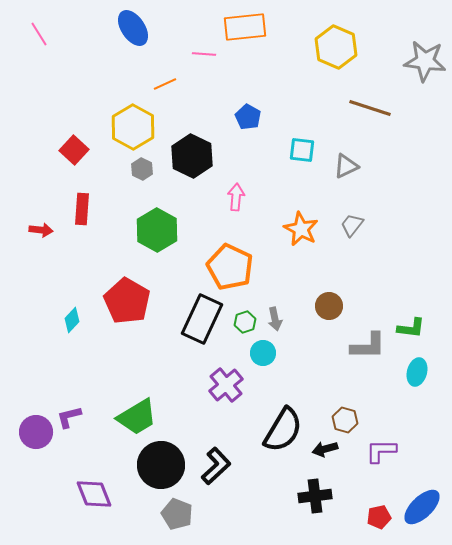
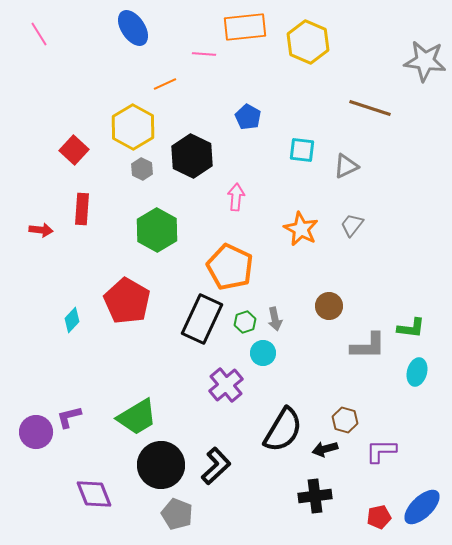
yellow hexagon at (336, 47): moved 28 px left, 5 px up
